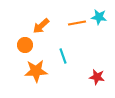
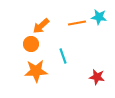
orange circle: moved 6 px right, 1 px up
